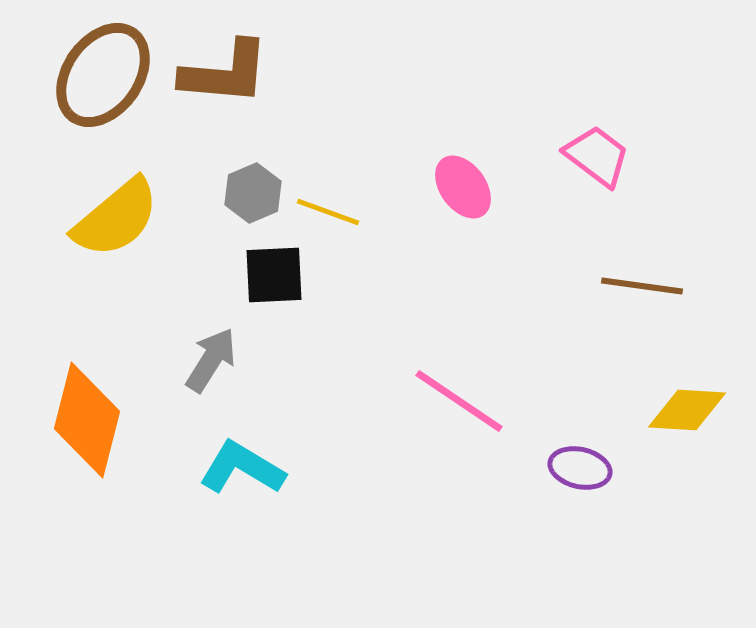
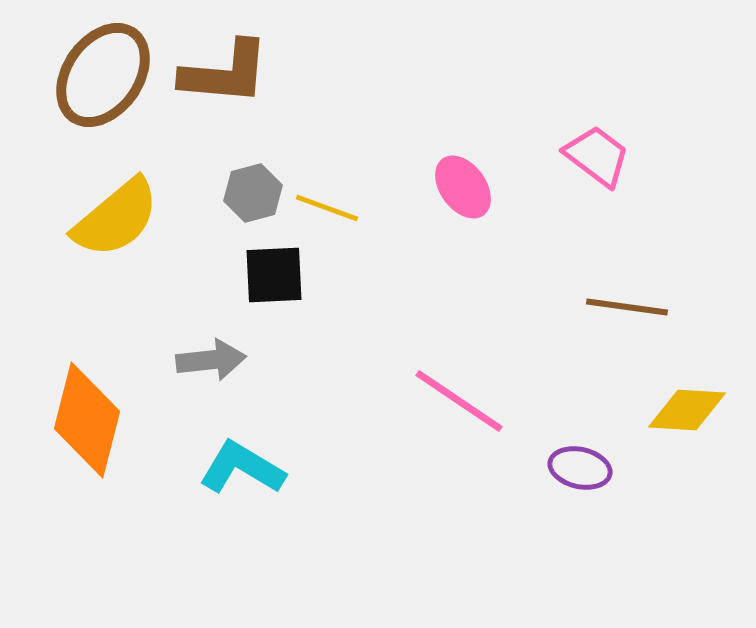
gray hexagon: rotated 8 degrees clockwise
yellow line: moved 1 px left, 4 px up
brown line: moved 15 px left, 21 px down
gray arrow: rotated 52 degrees clockwise
